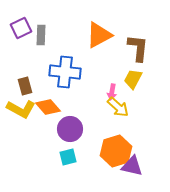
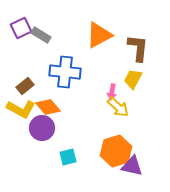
gray rectangle: rotated 60 degrees counterclockwise
brown rectangle: rotated 66 degrees clockwise
purple circle: moved 28 px left, 1 px up
